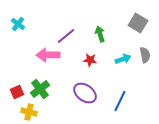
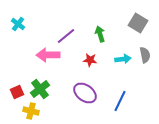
cyan arrow: rotated 14 degrees clockwise
yellow cross: moved 2 px right, 1 px up
